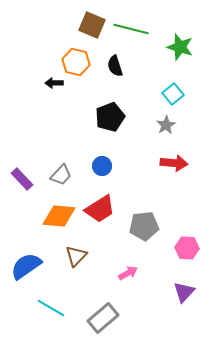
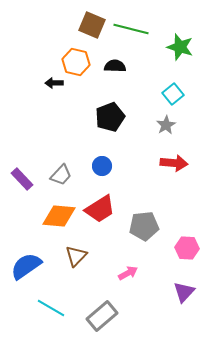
black semicircle: rotated 110 degrees clockwise
gray rectangle: moved 1 px left, 2 px up
